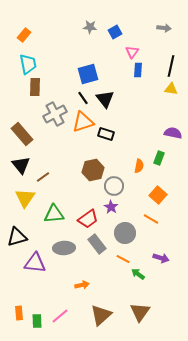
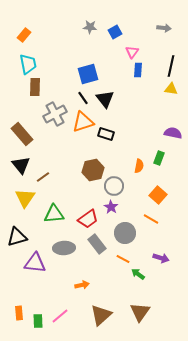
green rectangle at (37, 321): moved 1 px right
